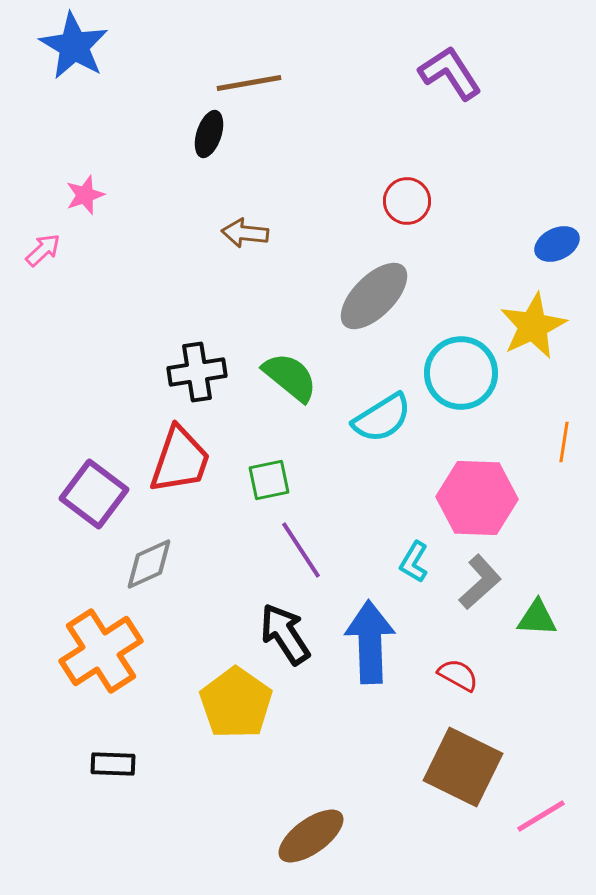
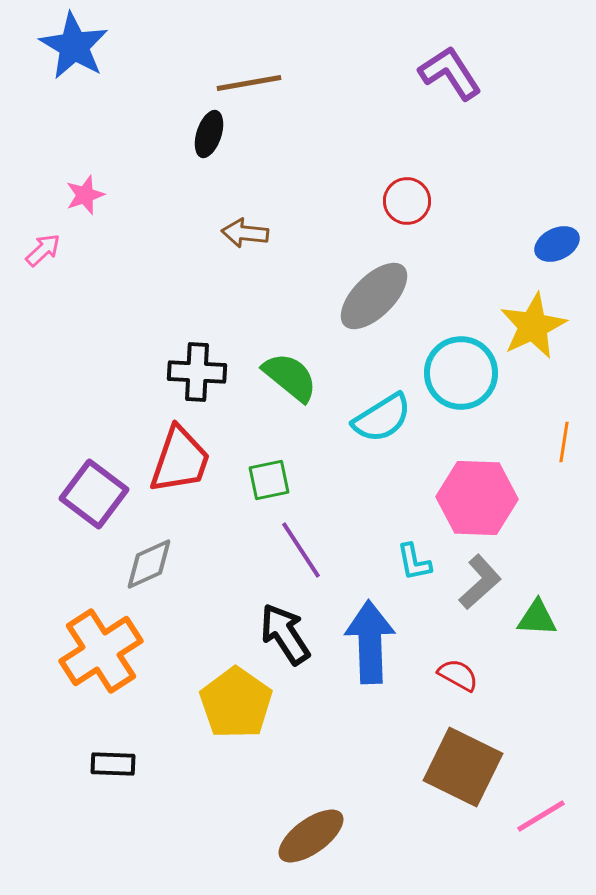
black cross: rotated 12 degrees clockwise
cyan L-shape: rotated 42 degrees counterclockwise
